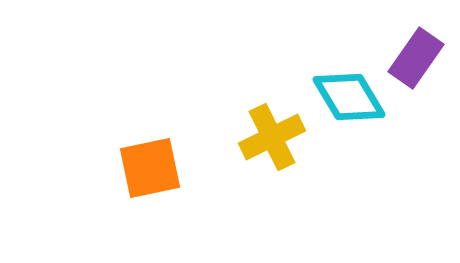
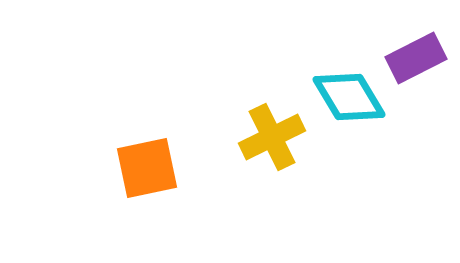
purple rectangle: rotated 28 degrees clockwise
orange square: moved 3 px left
